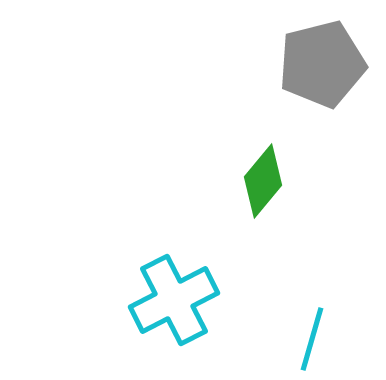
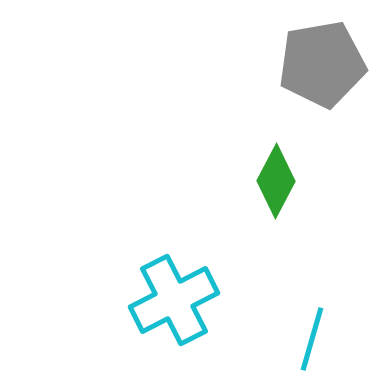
gray pentagon: rotated 4 degrees clockwise
green diamond: moved 13 px right; rotated 12 degrees counterclockwise
